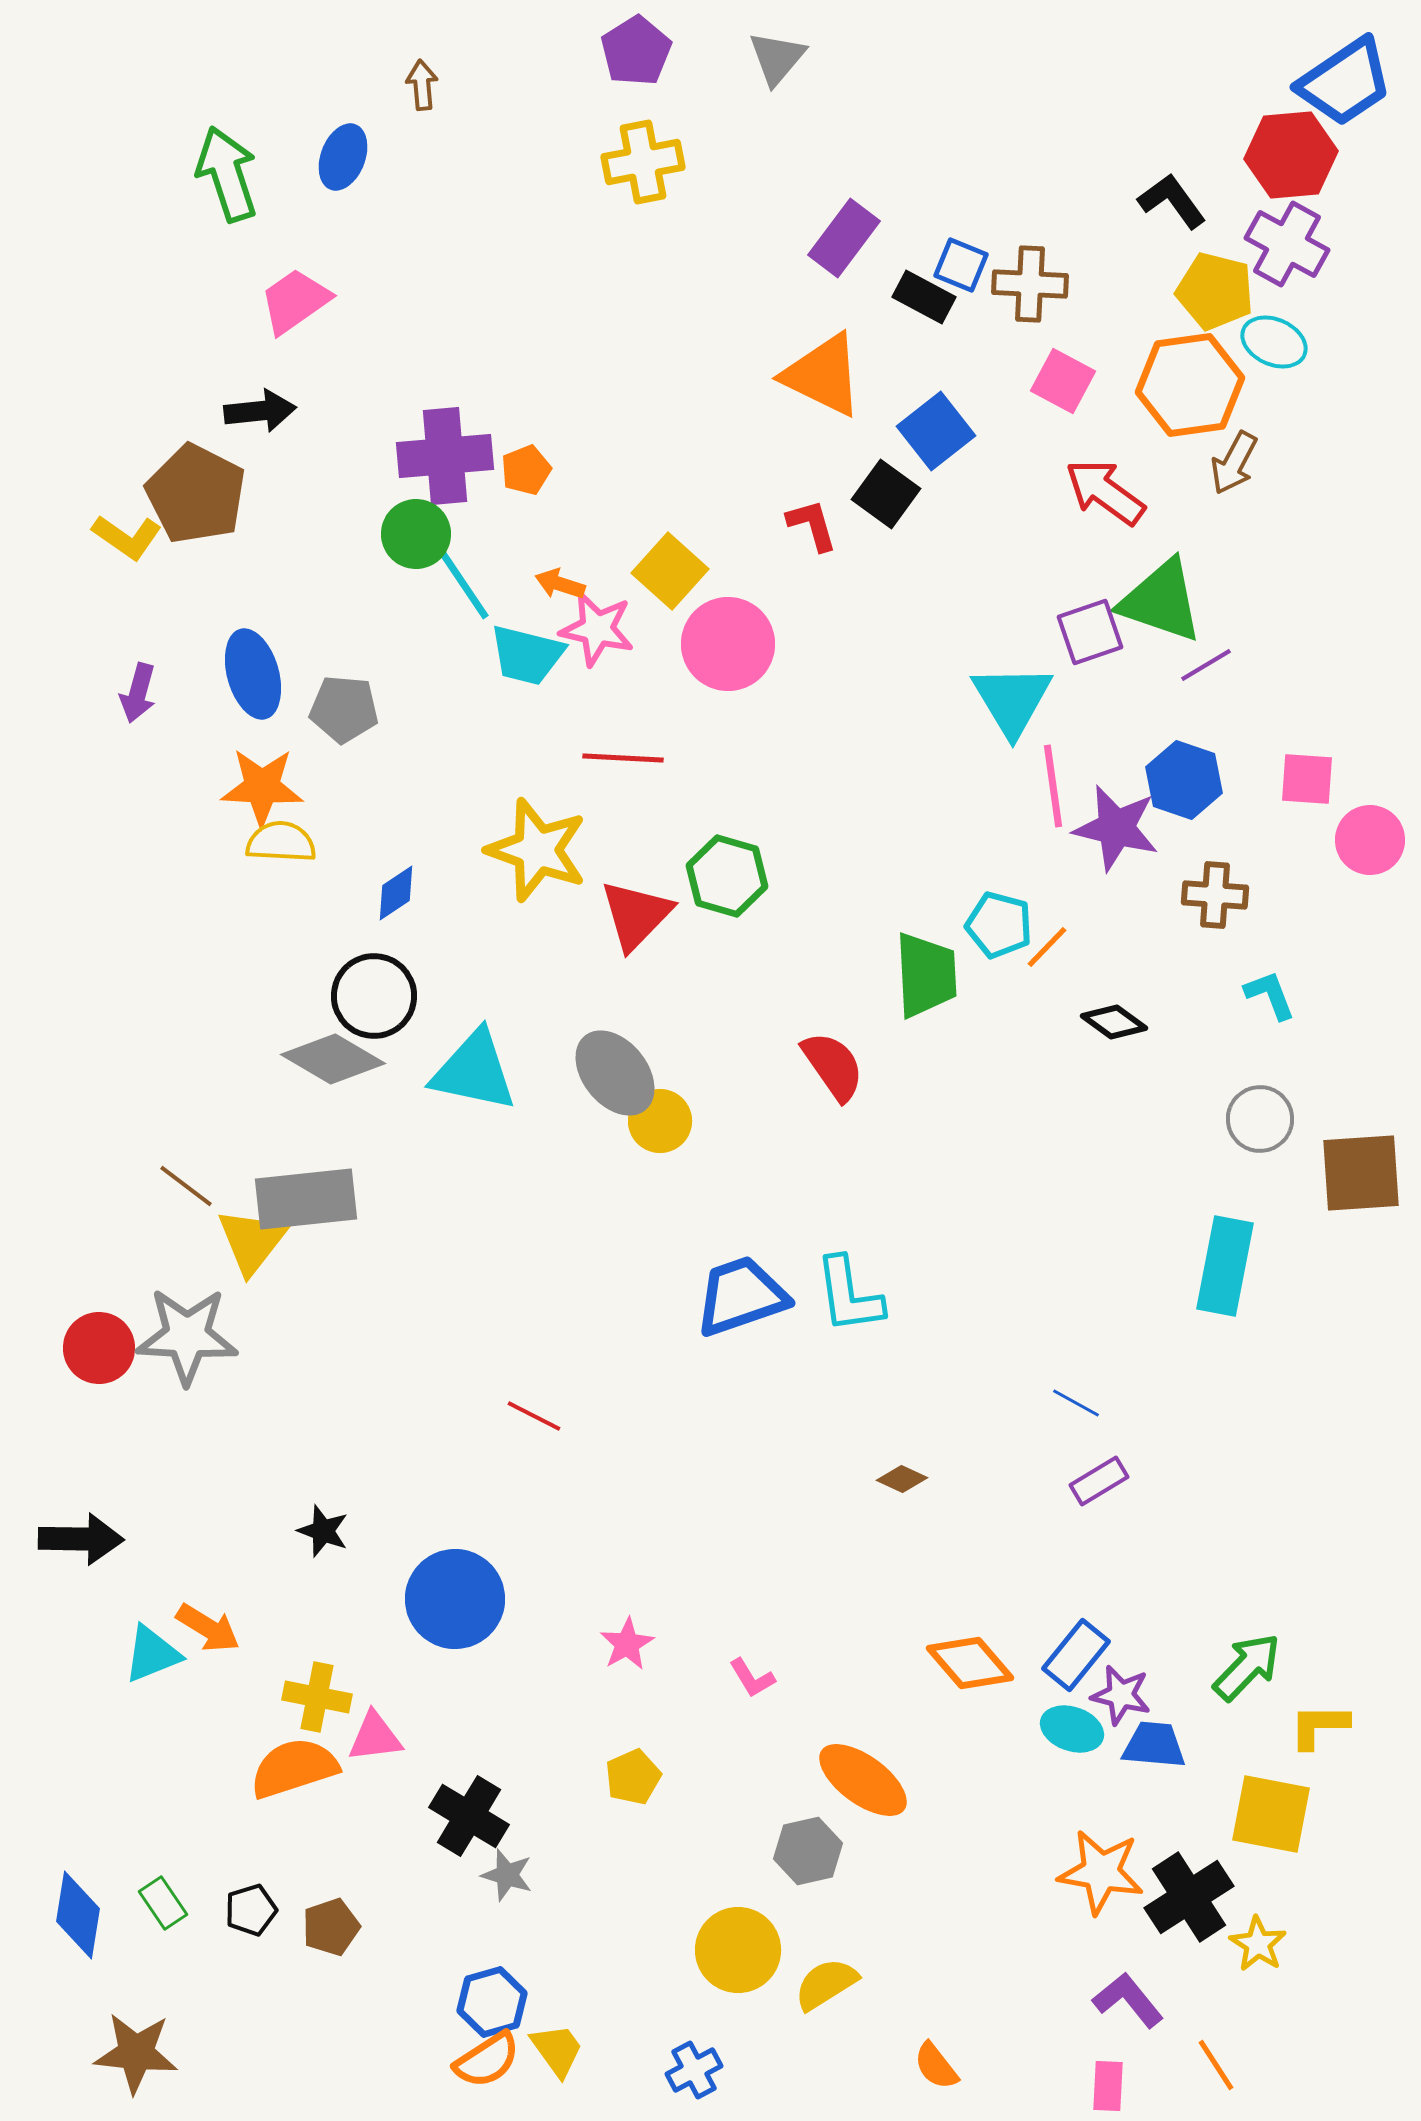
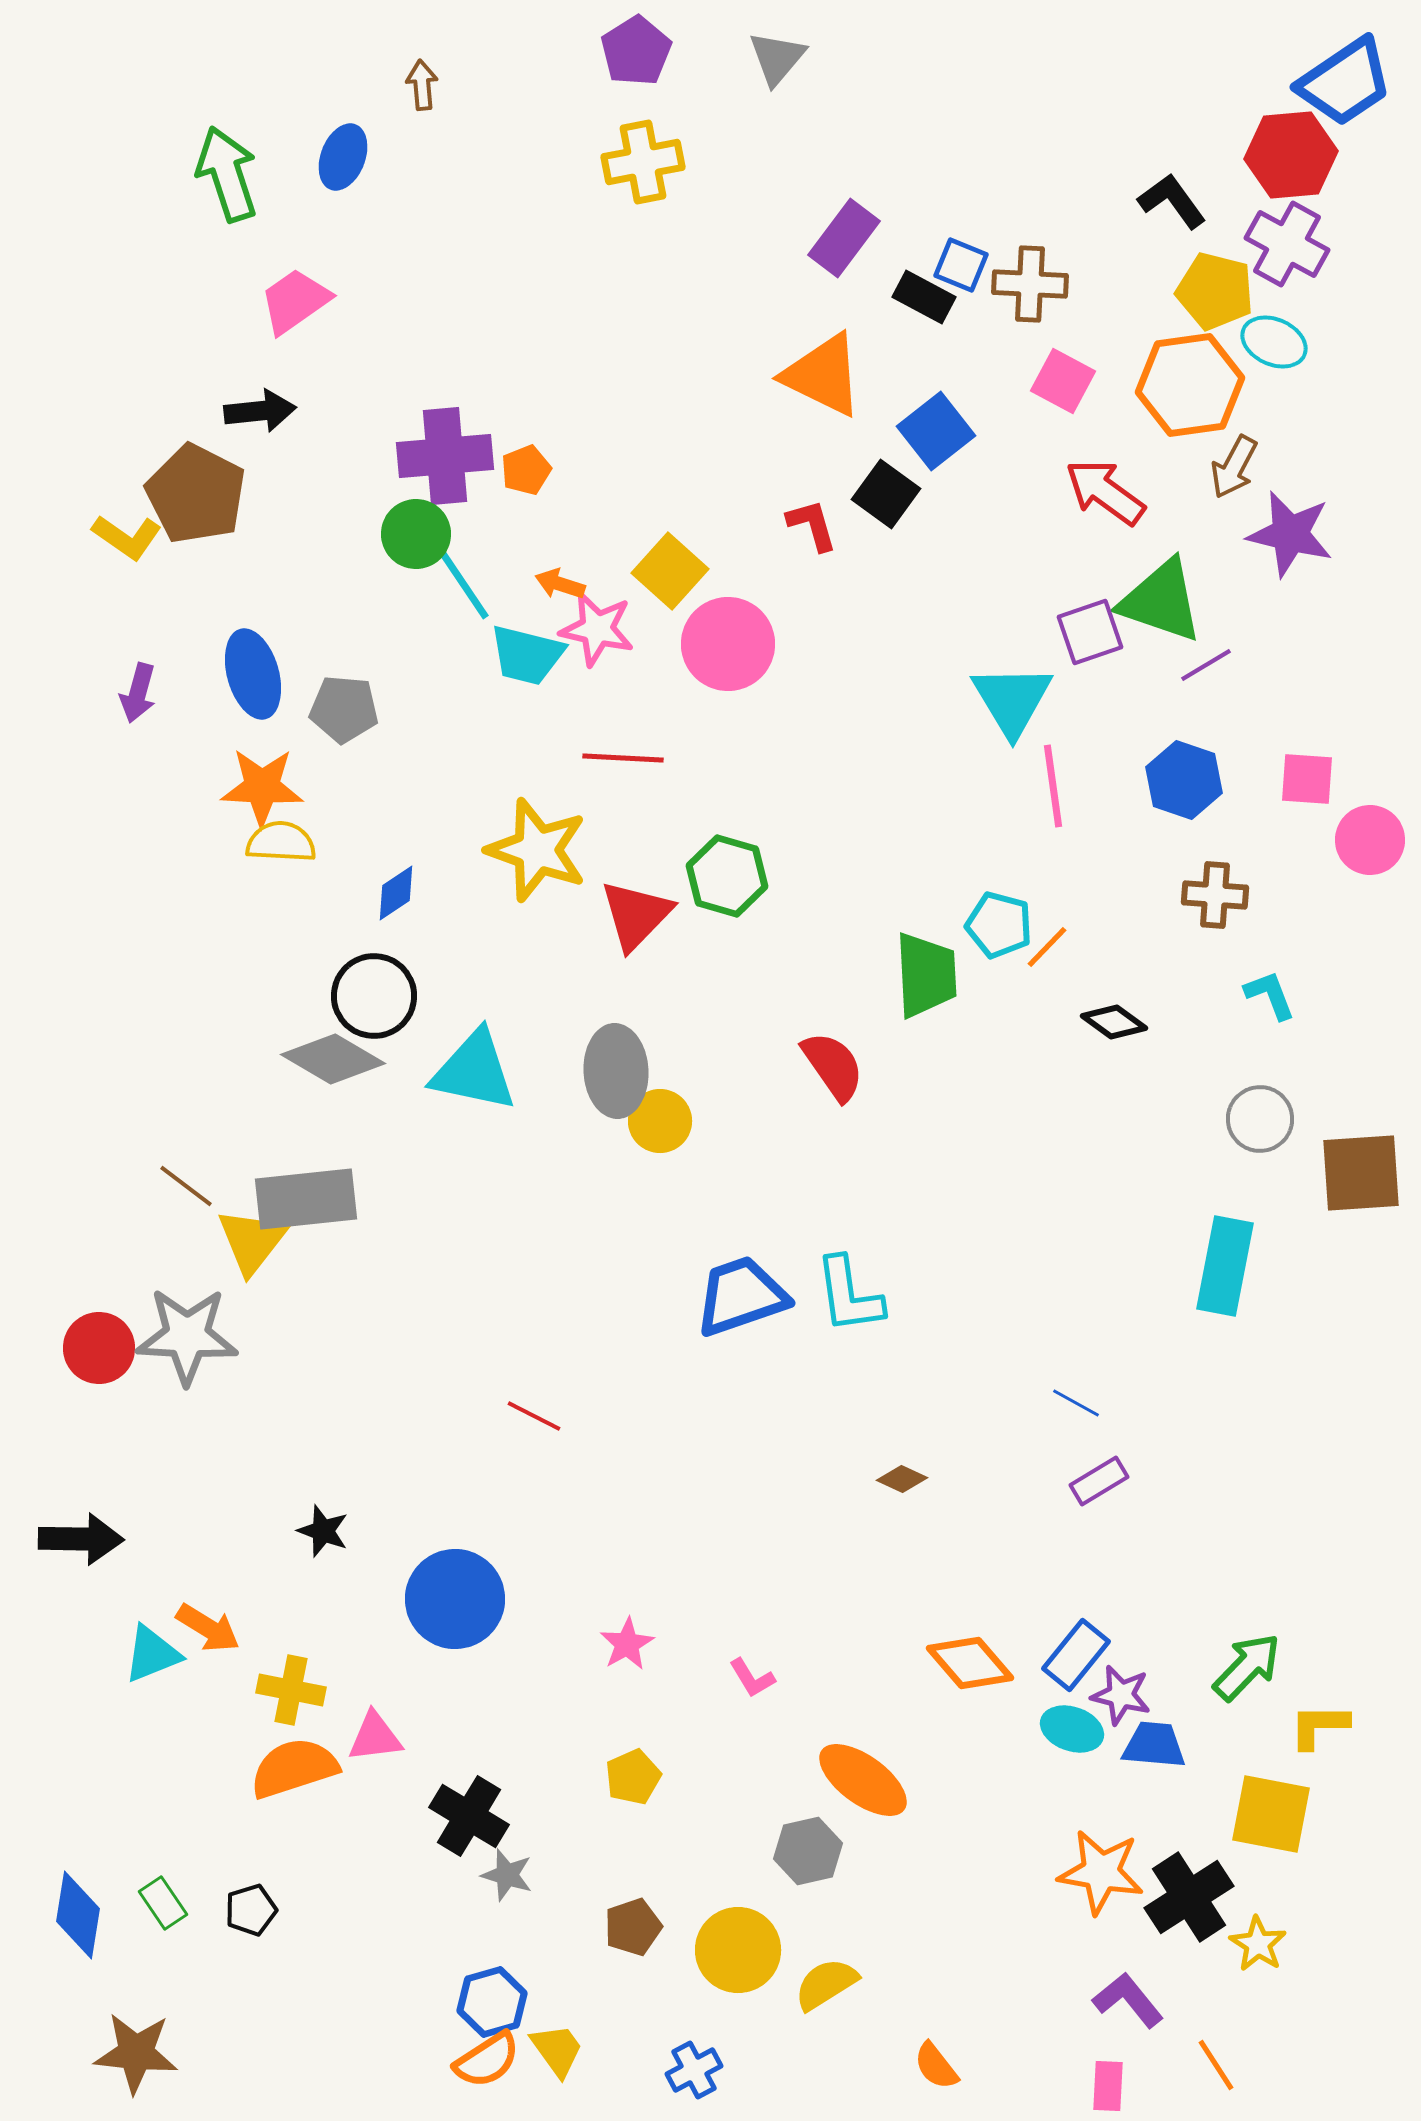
brown arrow at (1234, 463): moved 4 px down
purple star at (1116, 828): moved 174 px right, 294 px up
gray ellipse at (615, 1073): moved 1 px right, 2 px up; rotated 36 degrees clockwise
yellow cross at (317, 1697): moved 26 px left, 7 px up
brown pentagon at (331, 1927): moved 302 px right
